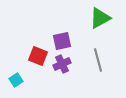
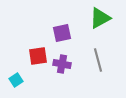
purple square: moved 8 px up
red square: rotated 30 degrees counterclockwise
purple cross: rotated 36 degrees clockwise
